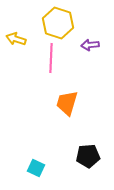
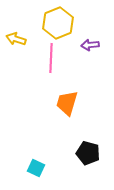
yellow hexagon: rotated 20 degrees clockwise
black pentagon: moved 3 px up; rotated 20 degrees clockwise
